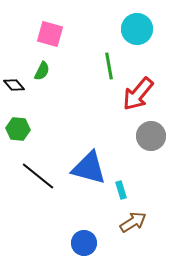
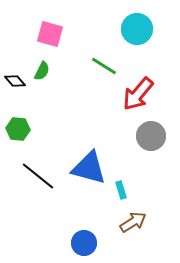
green line: moved 5 px left; rotated 48 degrees counterclockwise
black diamond: moved 1 px right, 4 px up
